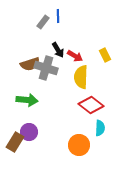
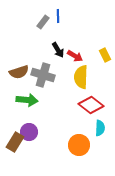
brown semicircle: moved 11 px left, 8 px down
gray cross: moved 3 px left, 7 px down
